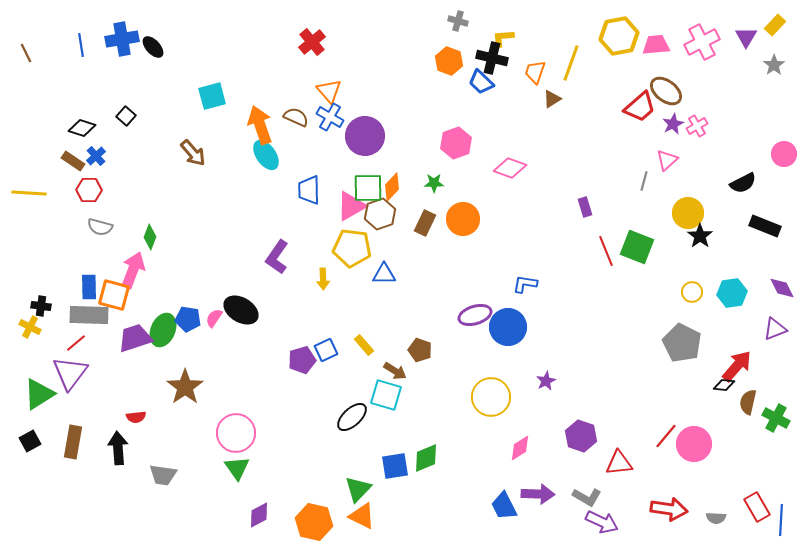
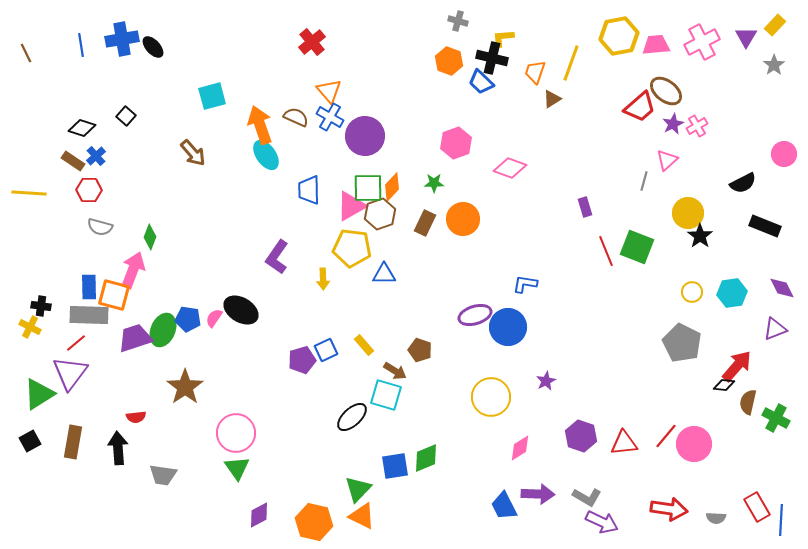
red triangle at (619, 463): moved 5 px right, 20 px up
